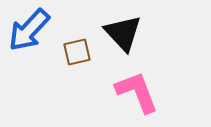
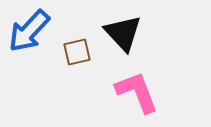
blue arrow: moved 1 px down
